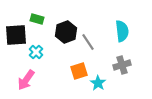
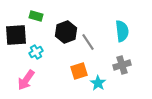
green rectangle: moved 1 px left, 3 px up
cyan cross: rotated 16 degrees clockwise
